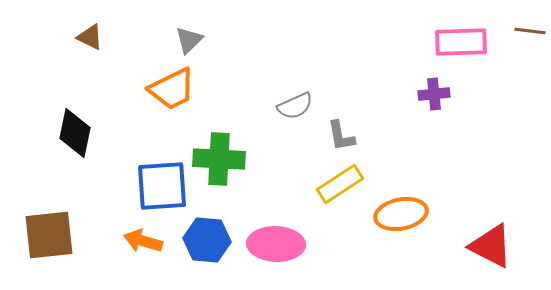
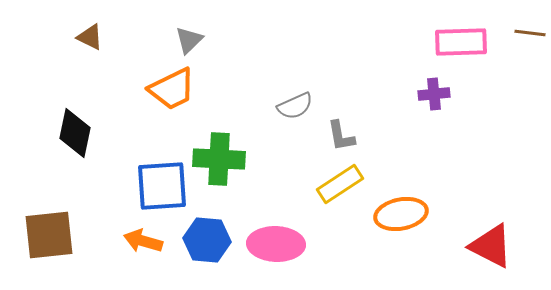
brown line: moved 2 px down
